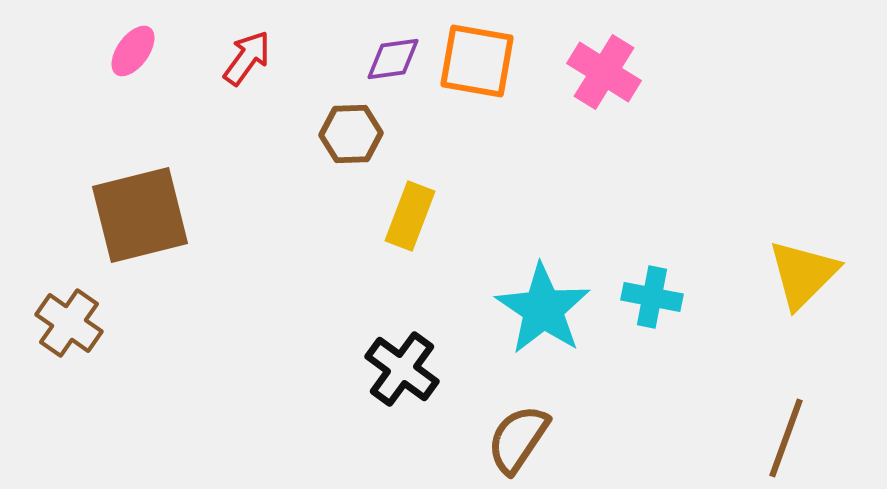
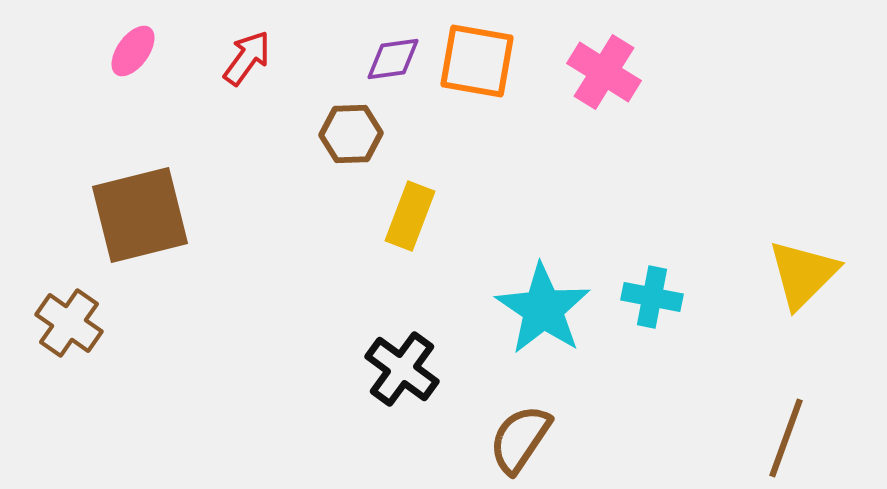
brown semicircle: moved 2 px right
